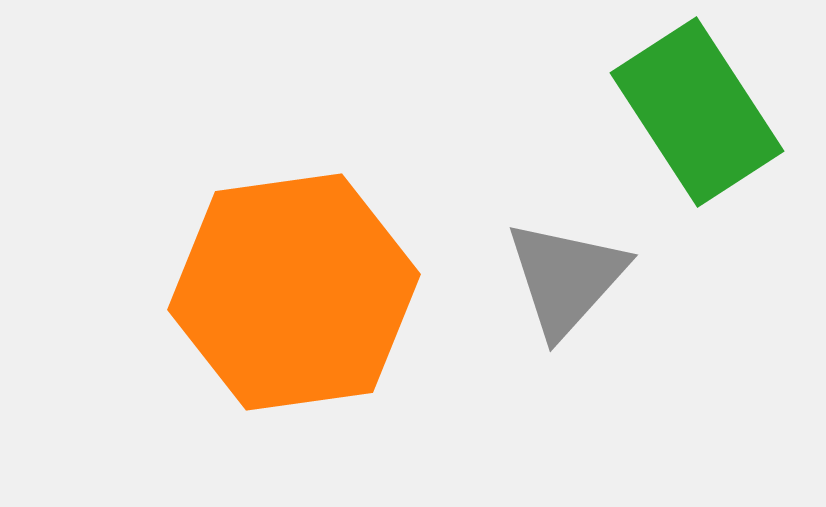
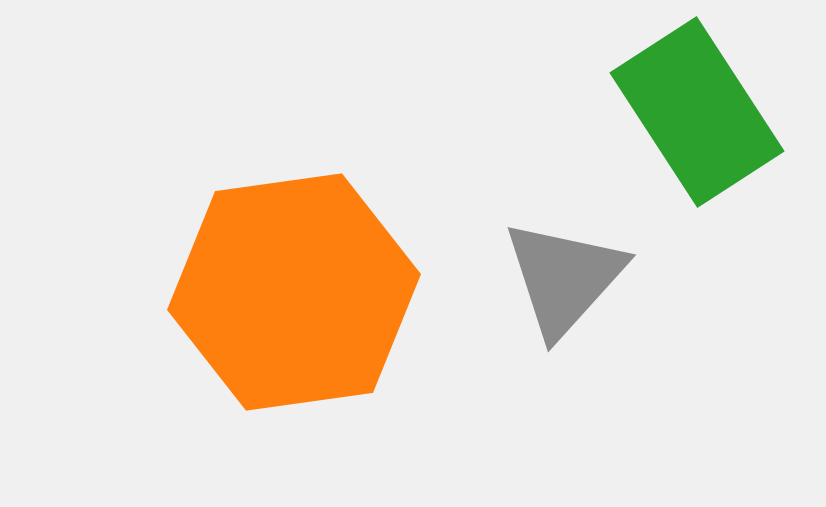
gray triangle: moved 2 px left
